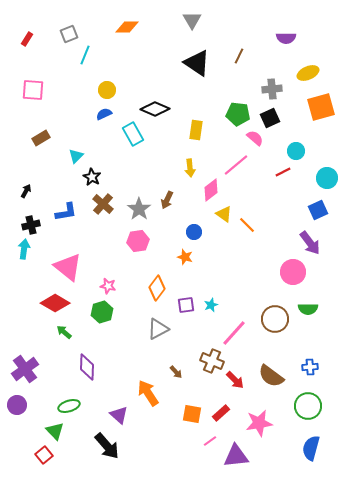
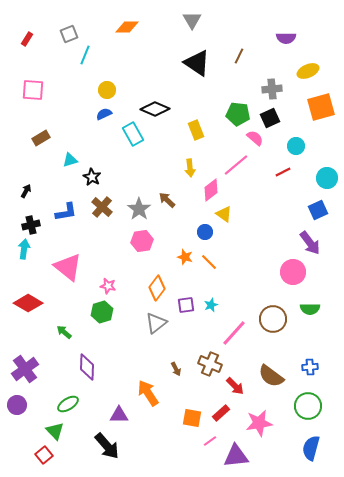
yellow ellipse at (308, 73): moved 2 px up
yellow rectangle at (196, 130): rotated 30 degrees counterclockwise
cyan circle at (296, 151): moved 5 px up
cyan triangle at (76, 156): moved 6 px left, 4 px down; rotated 28 degrees clockwise
brown arrow at (167, 200): rotated 108 degrees clockwise
brown cross at (103, 204): moved 1 px left, 3 px down
orange line at (247, 225): moved 38 px left, 37 px down
blue circle at (194, 232): moved 11 px right
pink hexagon at (138, 241): moved 4 px right
red diamond at (55, 303): moved 27 px left
green semicircle at (308, 309): moved 2 px right
brown circle at (275, 319): moved 2 px left
gray triangle at (158, 329): moved 2 px left, 6 px up; rotated 10 degrees counterclockwise
brown cross at (212, 361): moved 2 px left, 3 px down
brown arrow at (176, 372): moved 3 px up; rotated 16 degrees clockwise
red arrow at (235, 380): moved 6 px down
green ellipse at (69, 406): moved 1 px left, 2 px up; rotated 15 degrees counterclockwise
orange square at (192, 414): moved 4 px down
purple triangle at (119, 415): rotated 42 degrees counterclockwise
